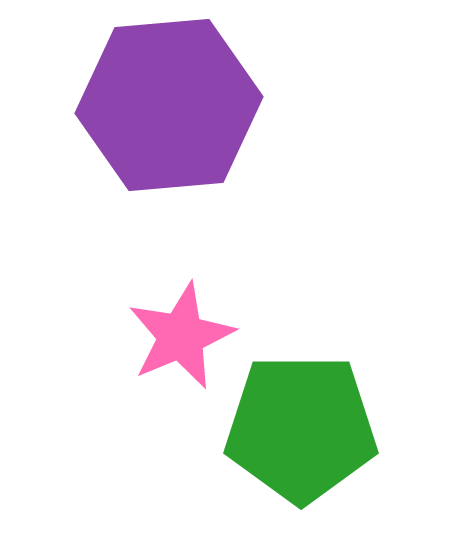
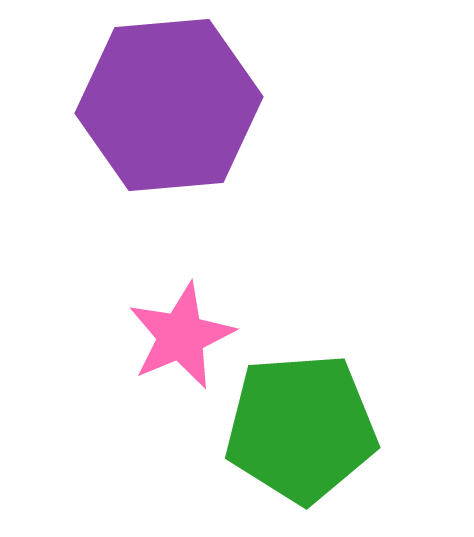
green pentagon: rotated 4 degrees counterclockwise
